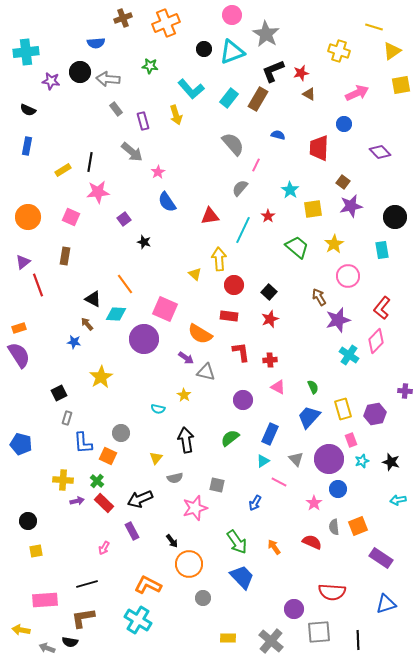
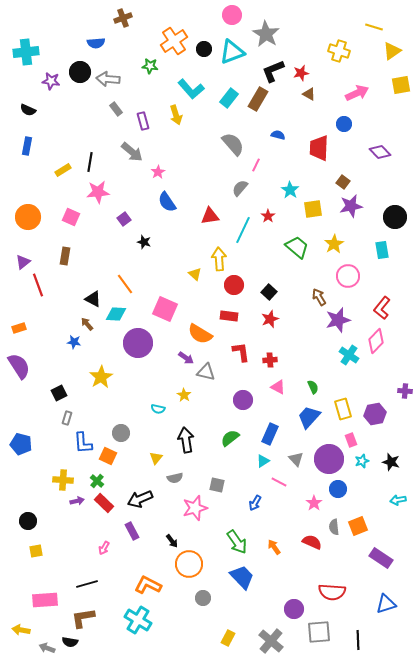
orange cross at (166, 23): moved 8 px right, 18 px down; rotated 12 degrees counterclockwise
purple circle at (144, 339): moved 6 px left, 4 px down
purple semicircle at (19, 355): moved 11 px down
yellow rectangle at (228, 638): rotated 63 degrees counterclockwise
